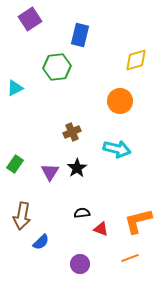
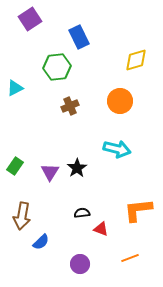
blue rectangle: moved 1 px left, 2 px down; rotated 40 degrees counterclockwise
brown cross: moved 2 px left, 26 px up
green rectangle: moved 2 px down
orange L-shape: moved 11 px up; rotated 8 degrees clockwise
